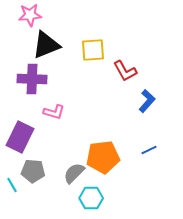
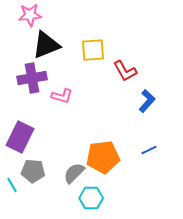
purple cross: moved 1 px up; rotated 12 degrees counterclockwise
pink L-shape: moved 8 px right, 16 px up
